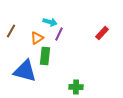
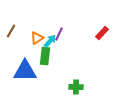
cyan arrow: moved 19 px down; rotated 64 degrees counterclockwise
blue triangle: rotated 15 degrees counterclockwise
